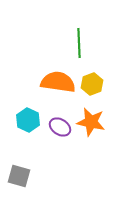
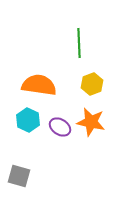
orange semicircle: moved 19 px left, 3 px down
